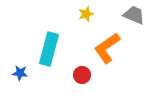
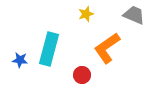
blue star: moved 13 px up
